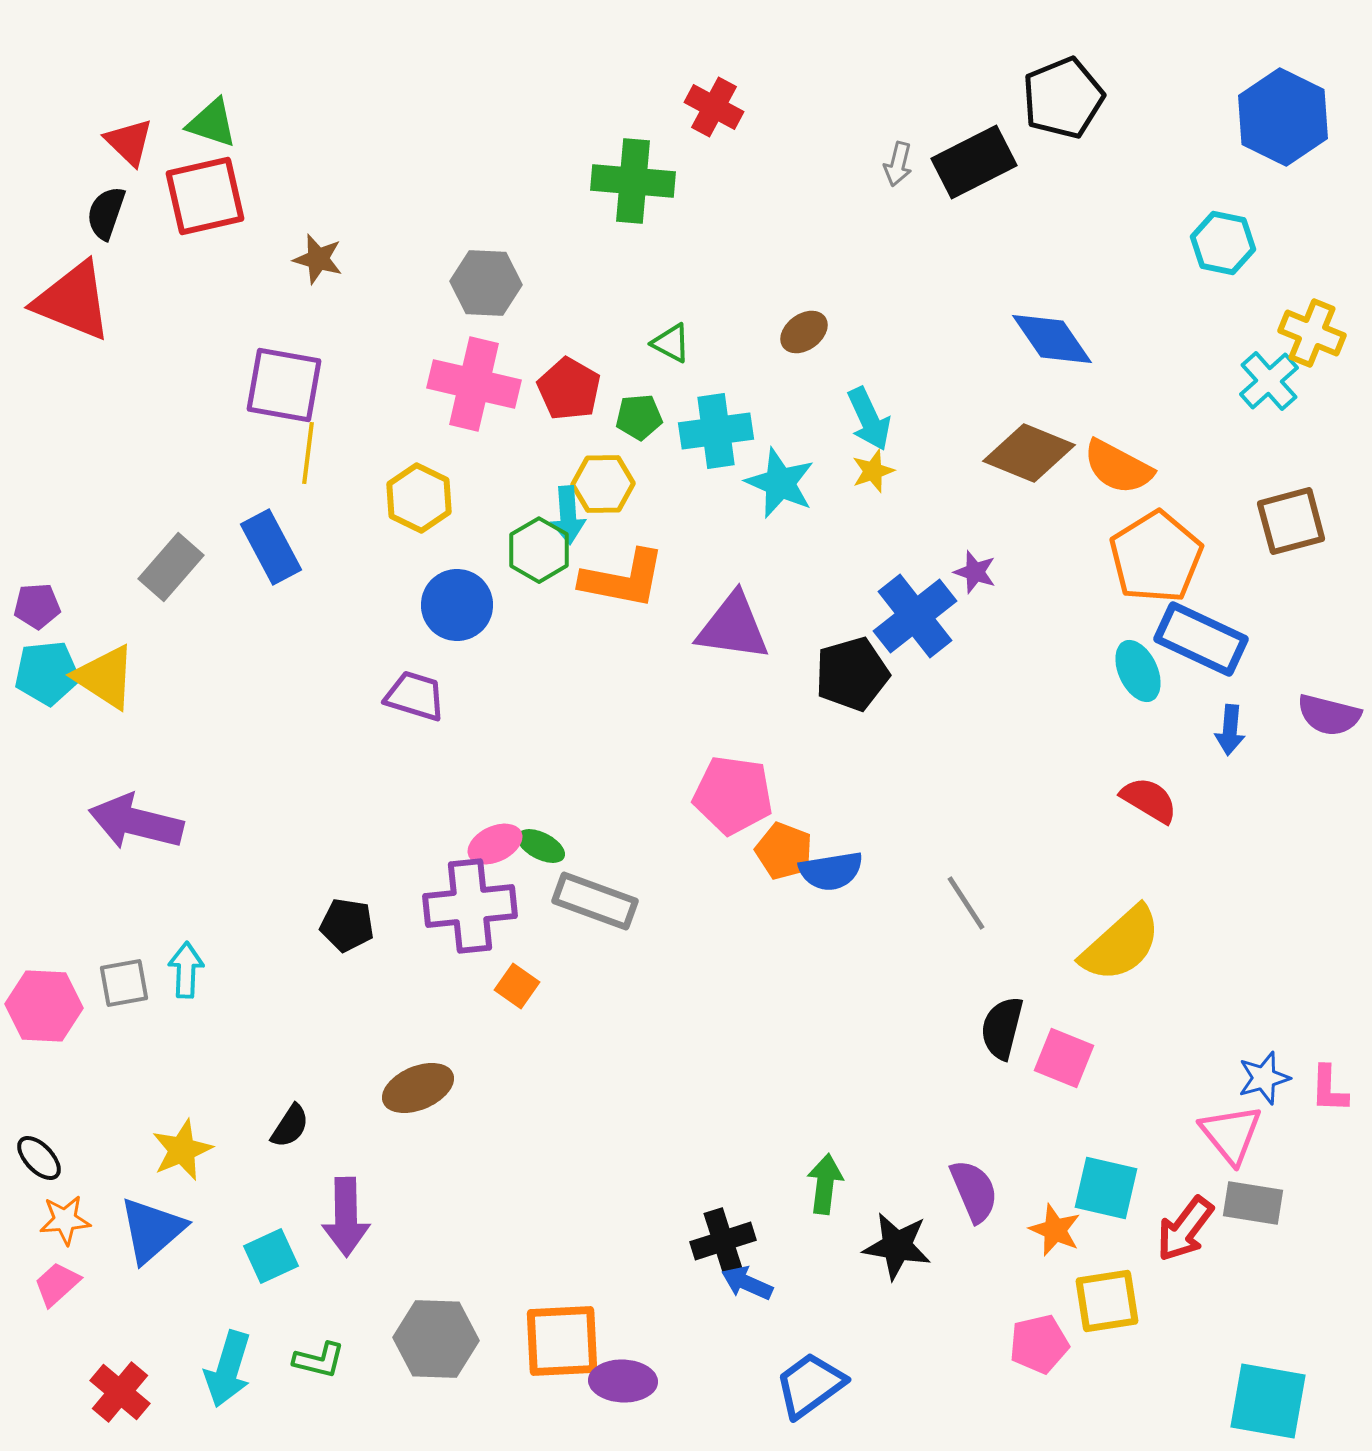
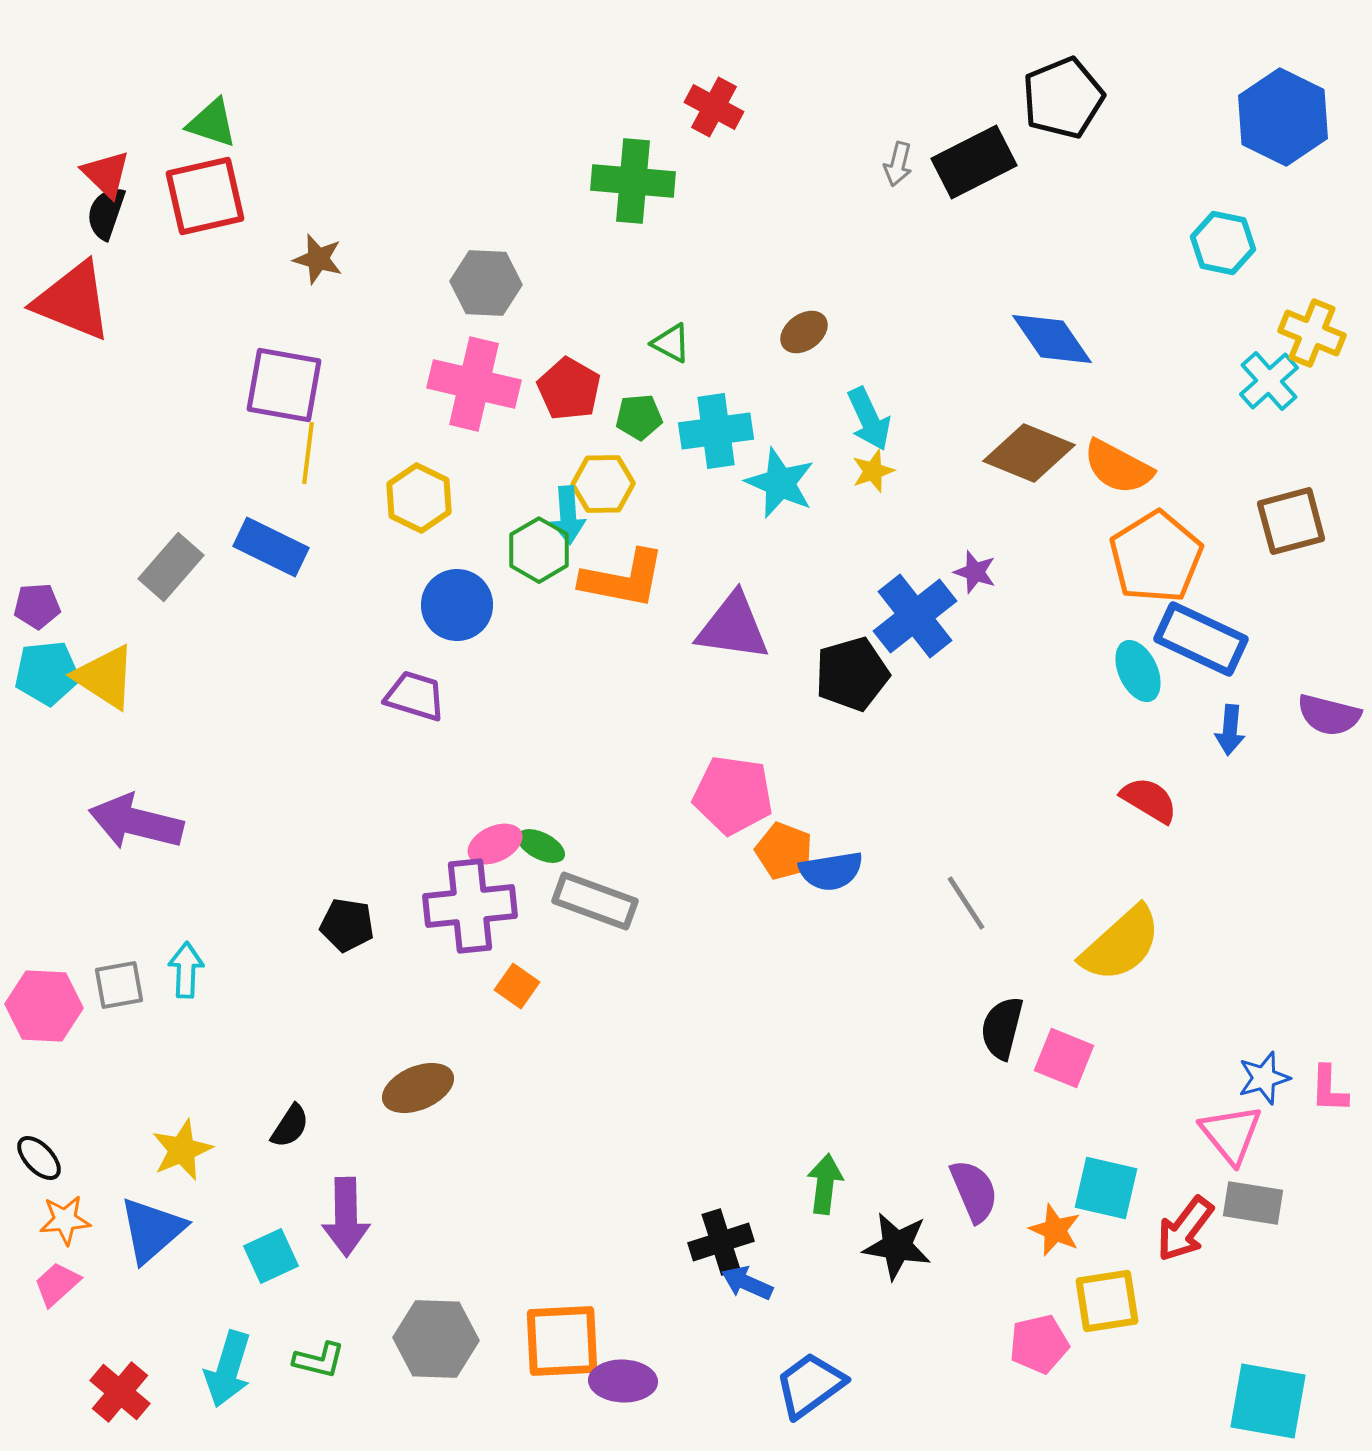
red triangle at (129, 142): moved 23 px left, 32 px down
blue rectangle at (271, 547): rotated 36 degrees counterclockwise
gray square at (124, 983): moved 5 px left, 2 px down
black cross at (723, 1241): moved 2 px left, 1 px down
